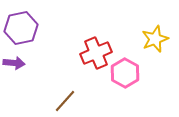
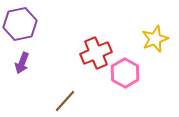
purple hexagon: moved 1 px left, 4 px up
purple arrow: moved 8 px right; rotated 105 degrees clockwise
